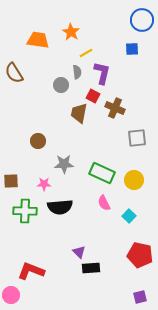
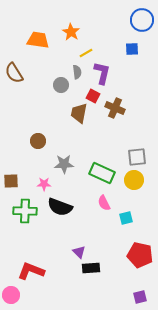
gray square: moved 19 px down
black semicircle: rotated 25 degrees clockwise
cyan square: moved 3 px left, 2 px down; rotated 32 degrees clockwise
